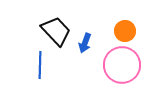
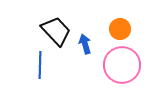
orange circle: moved 5 px left, 2 px up
blue arrow: moved 1 px down; rotated 144 degrees clockwise
